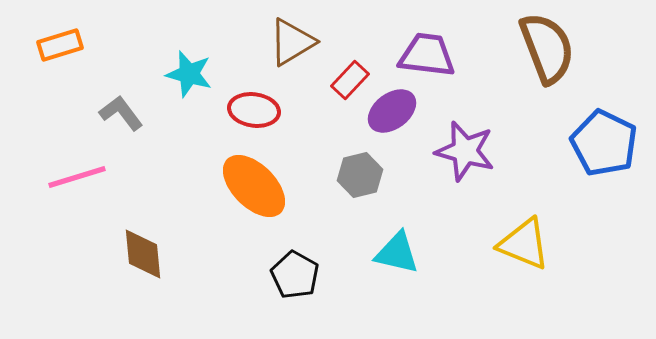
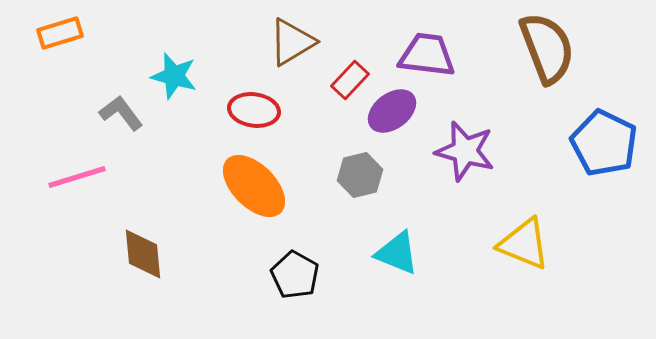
orange rectangle: moved 12 px up
cyan star: moved 15 px left, 2 px down
cyan triangle: rotated 9 degrees clockwise
